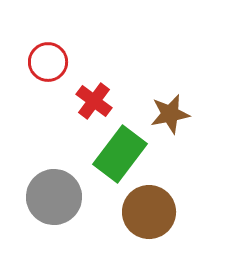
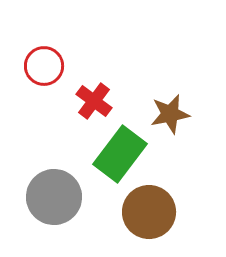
red circle: moved 4 px left, 4 px down
